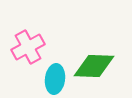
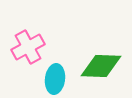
green diamond: moved 7 px right
